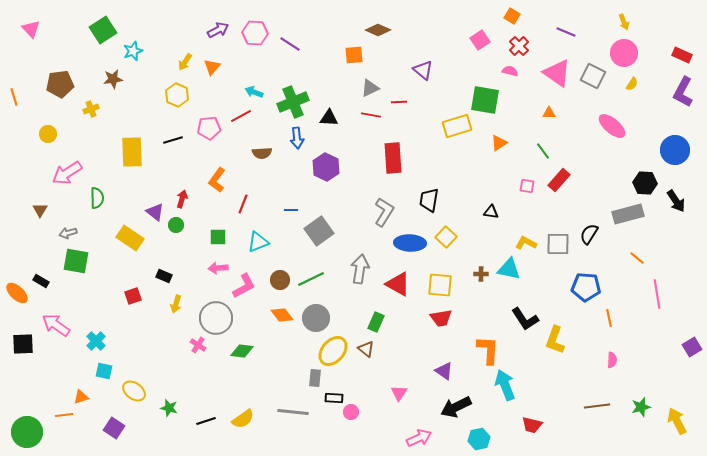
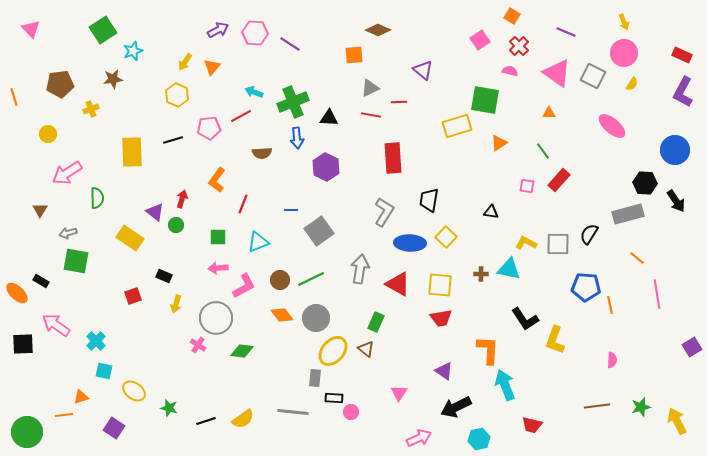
orange line at (609, 318): moved 1 px right, 13 px up
